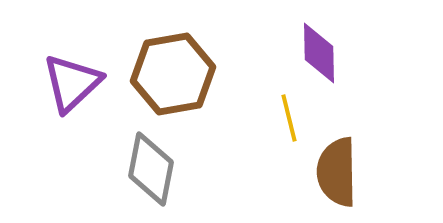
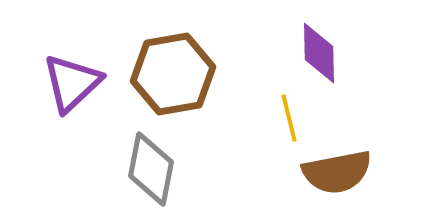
brown semicircle: rotated 100 degrees counterclockwise
